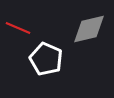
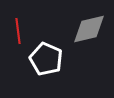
red line: moved 3 px down; rotated 60 degrees clockwise
